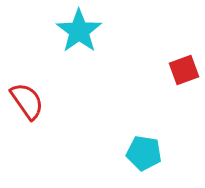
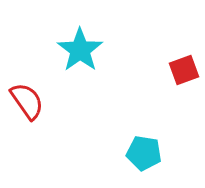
cyan star: moved 1 px right, 19 px down
